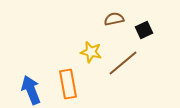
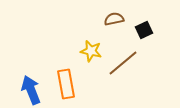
yellow star: moved 1 px up
orange rectangle: moved 2 px left
